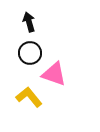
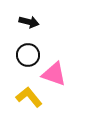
black arrow: rotated 120 degrees clockwise
black circle: moved 2 px left, 2 px down
